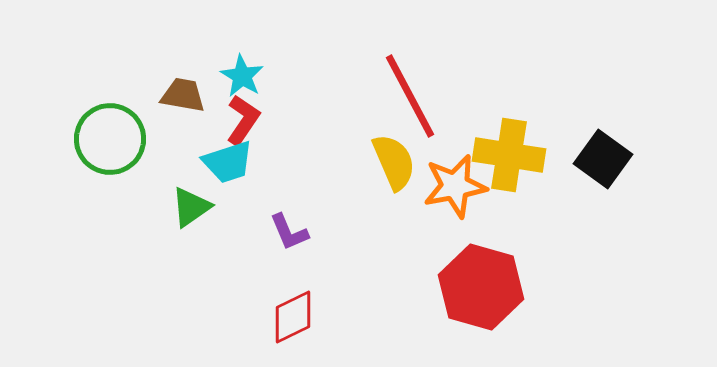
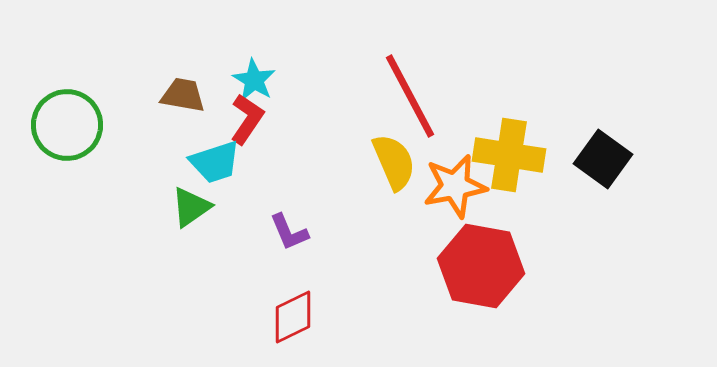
cyan star: moved 12 px right, 4 px down
red L-shape: moved 4 px right, 1 px up
green circle: moved 43 px left, 14 px up
cyan trapezoid: moved 13 px left
red hexagon: moved 21 px up; rotated 6 degrees counterclockwise
